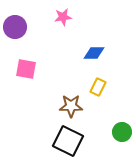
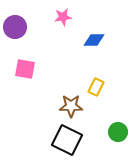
blue diamond: moved 13 px up
pink square: moved 1 px left
yellow rectangle: moved 2 px left
green circle: moved 4 px left
black square: moved 1 px left, 1 px up
